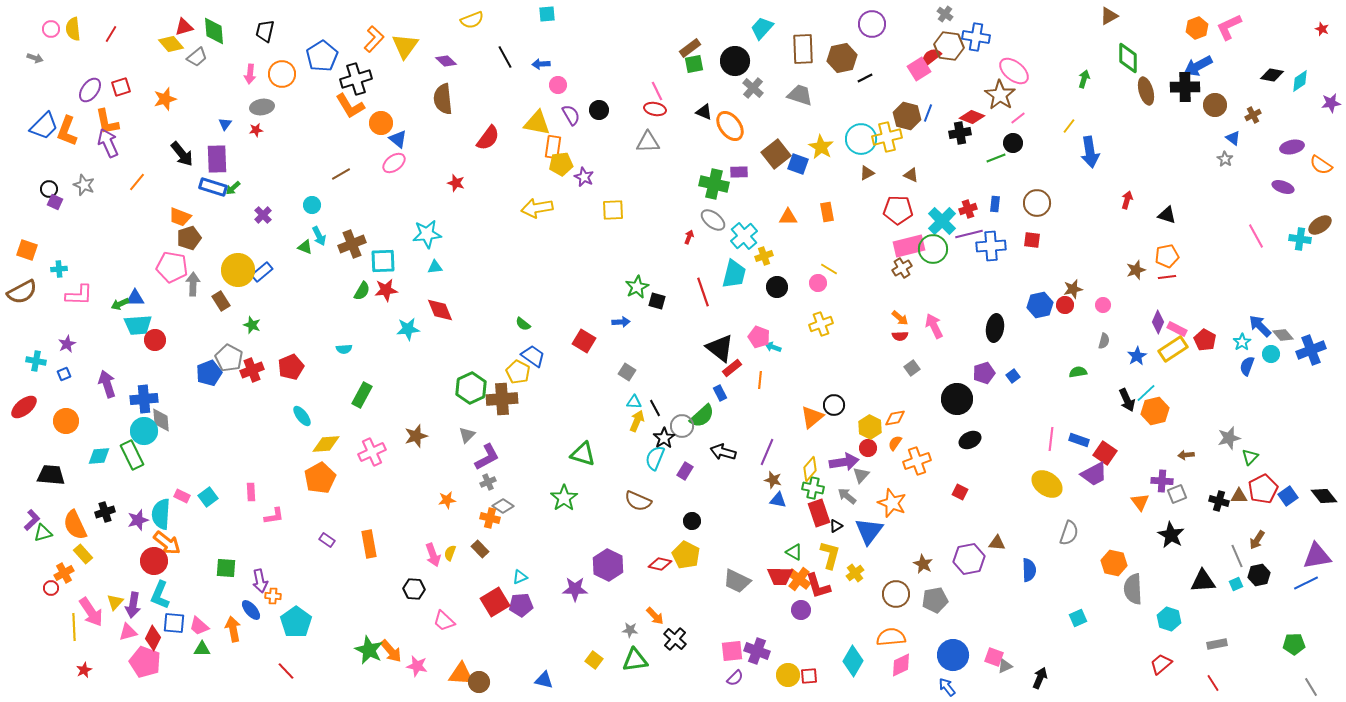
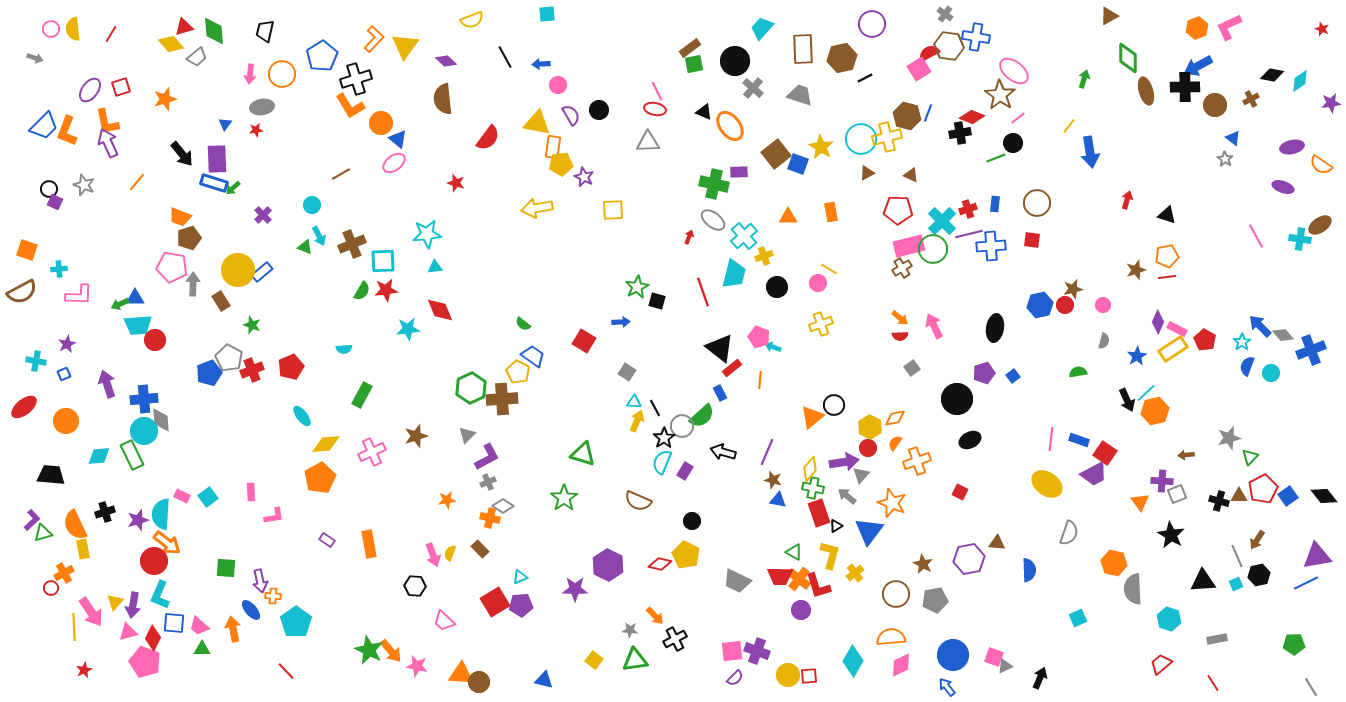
red semicircle at (931, 57): moved 2 px left, 4 px up; rotated 10 degrees clockwise
brown cross at (1253, 115): moved 2 px left, 16 px up
blue rectangle at (213, 187): moved 1 px right, 4 px up
orange rectangle at (827, 212): moved 4 px right
cyan circle at (1271, 354): moved 19 px down
cyan semicircle at (655, 458): moved 7 px right, 4 px down
yellow rectangle at (83, 554): moved 5 px up; rotated 30 degrees clockwise
black hexagon at (414, 589): moved 1 px right, 3 px up
black cross at (675, 639): rotated 20 degrees clockwise
gray rectangle at (1217, 644): moved 5 px up
